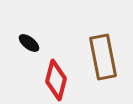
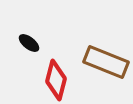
brown rectangle: moved 3 px right, 5 px down; rotated 57 degrees counterclockwise
